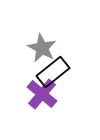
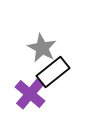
purple cross: moved 12 px left
